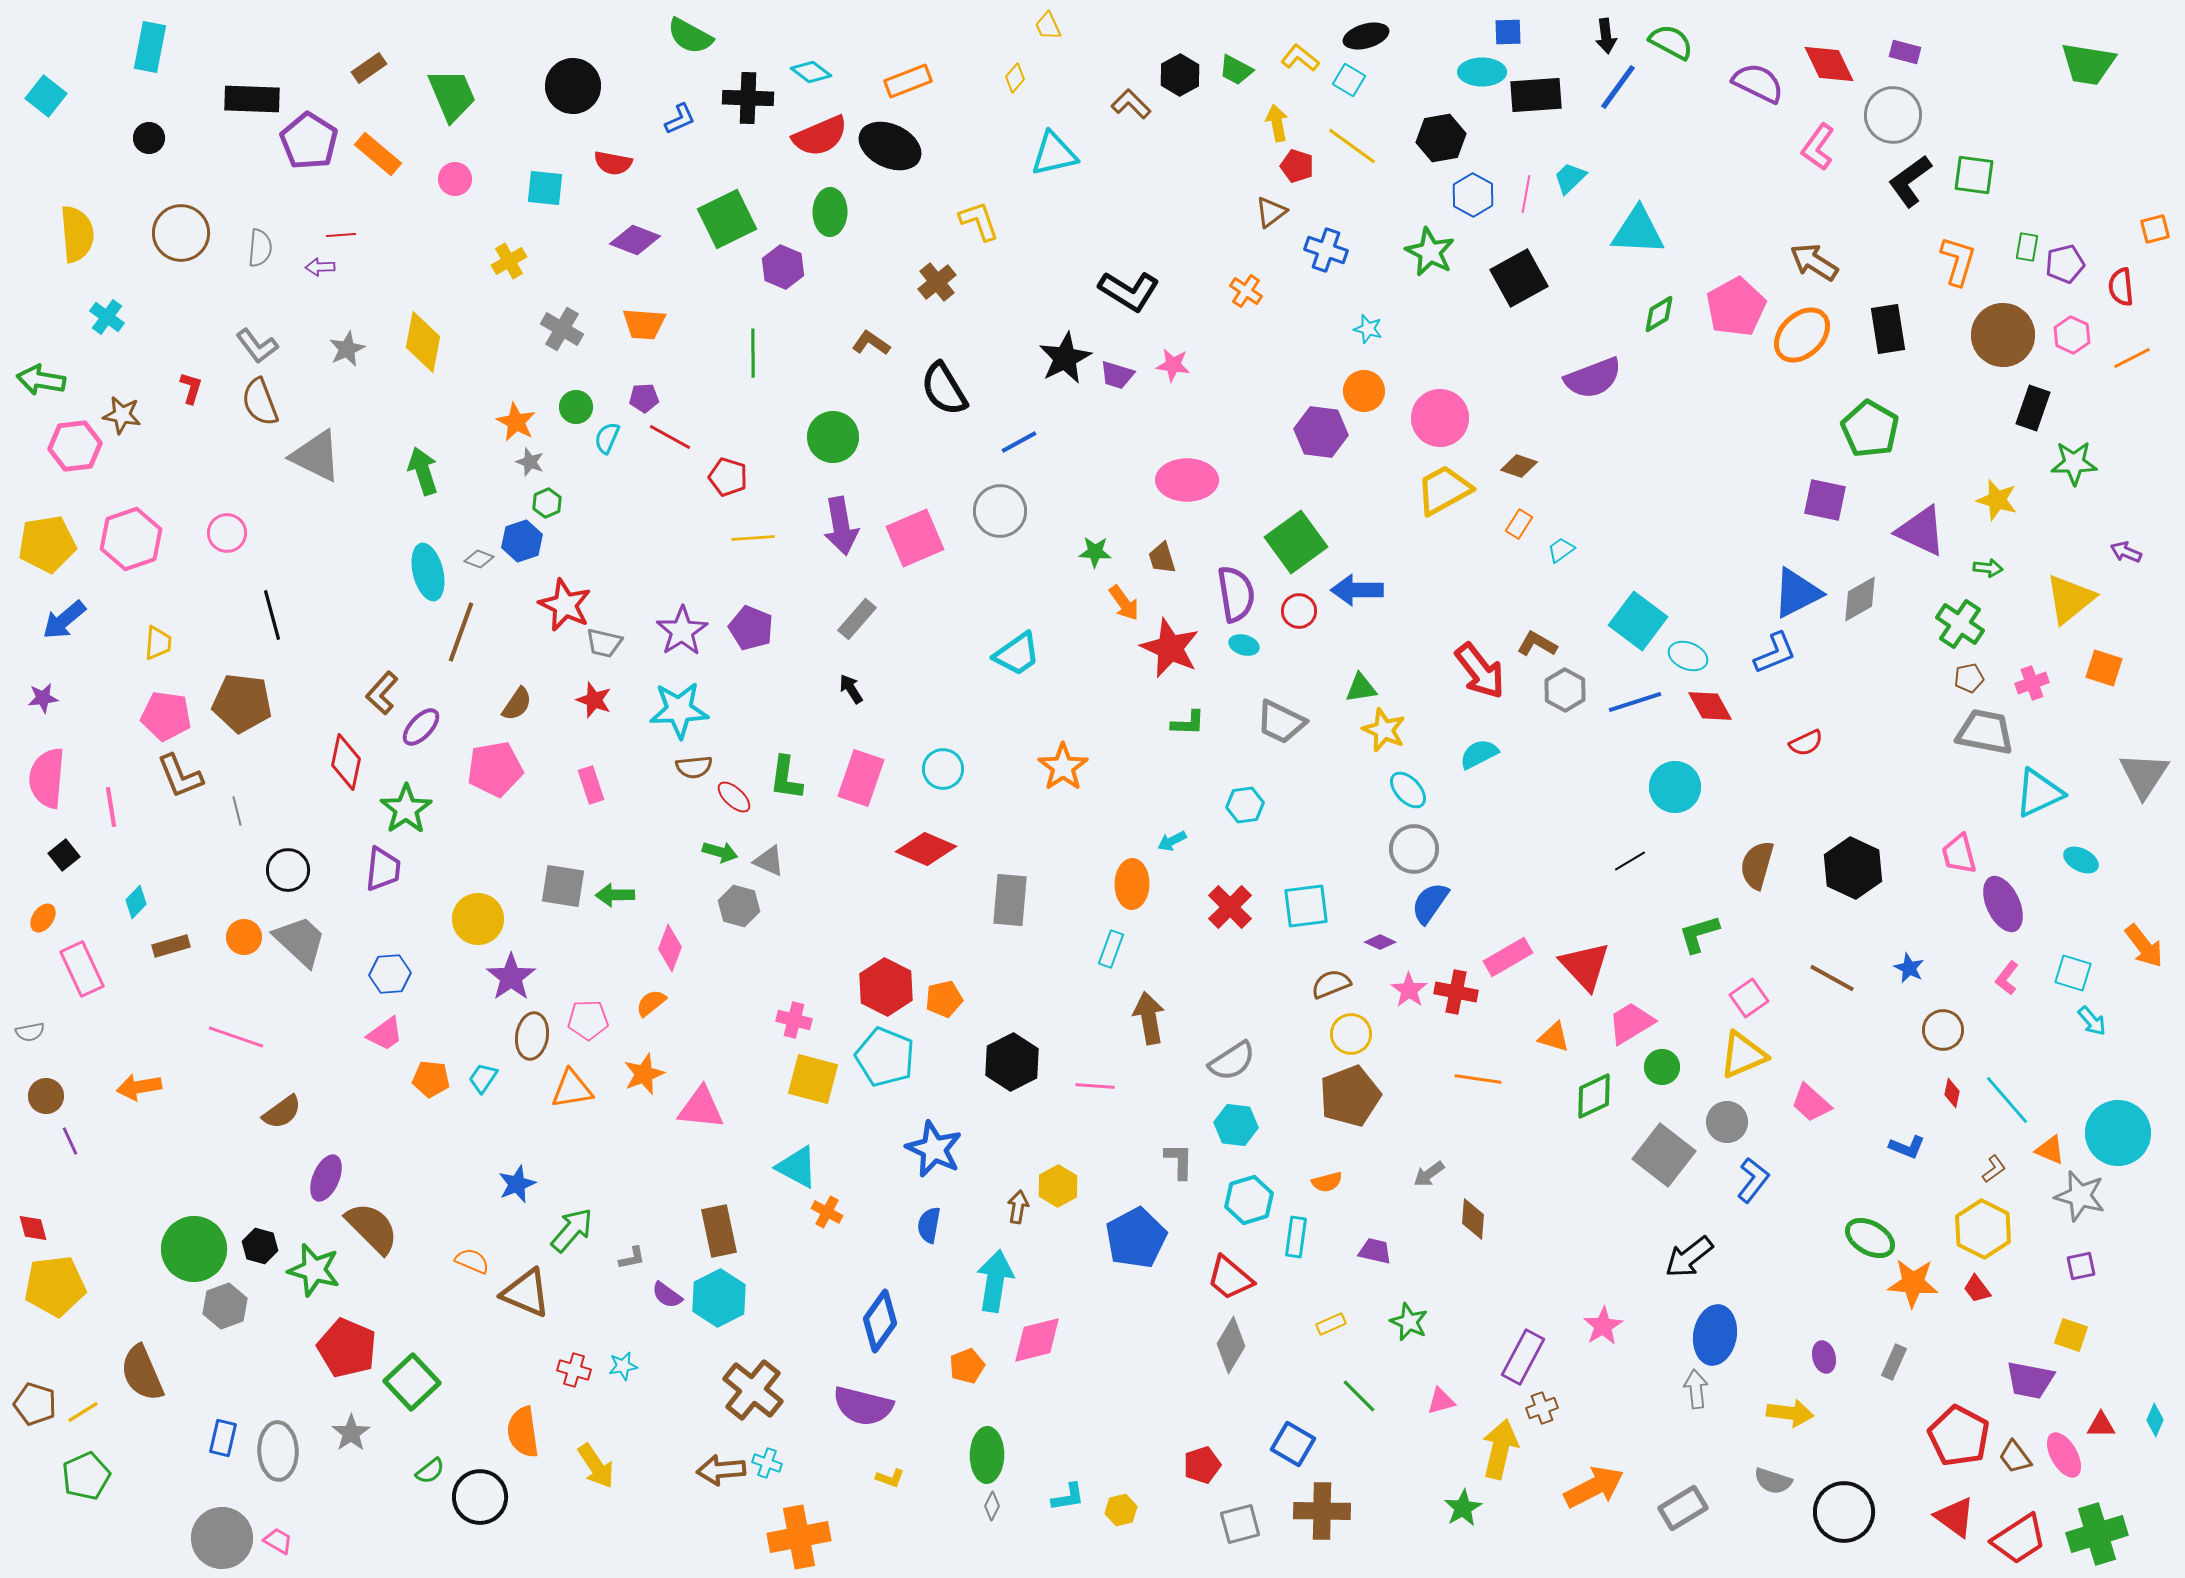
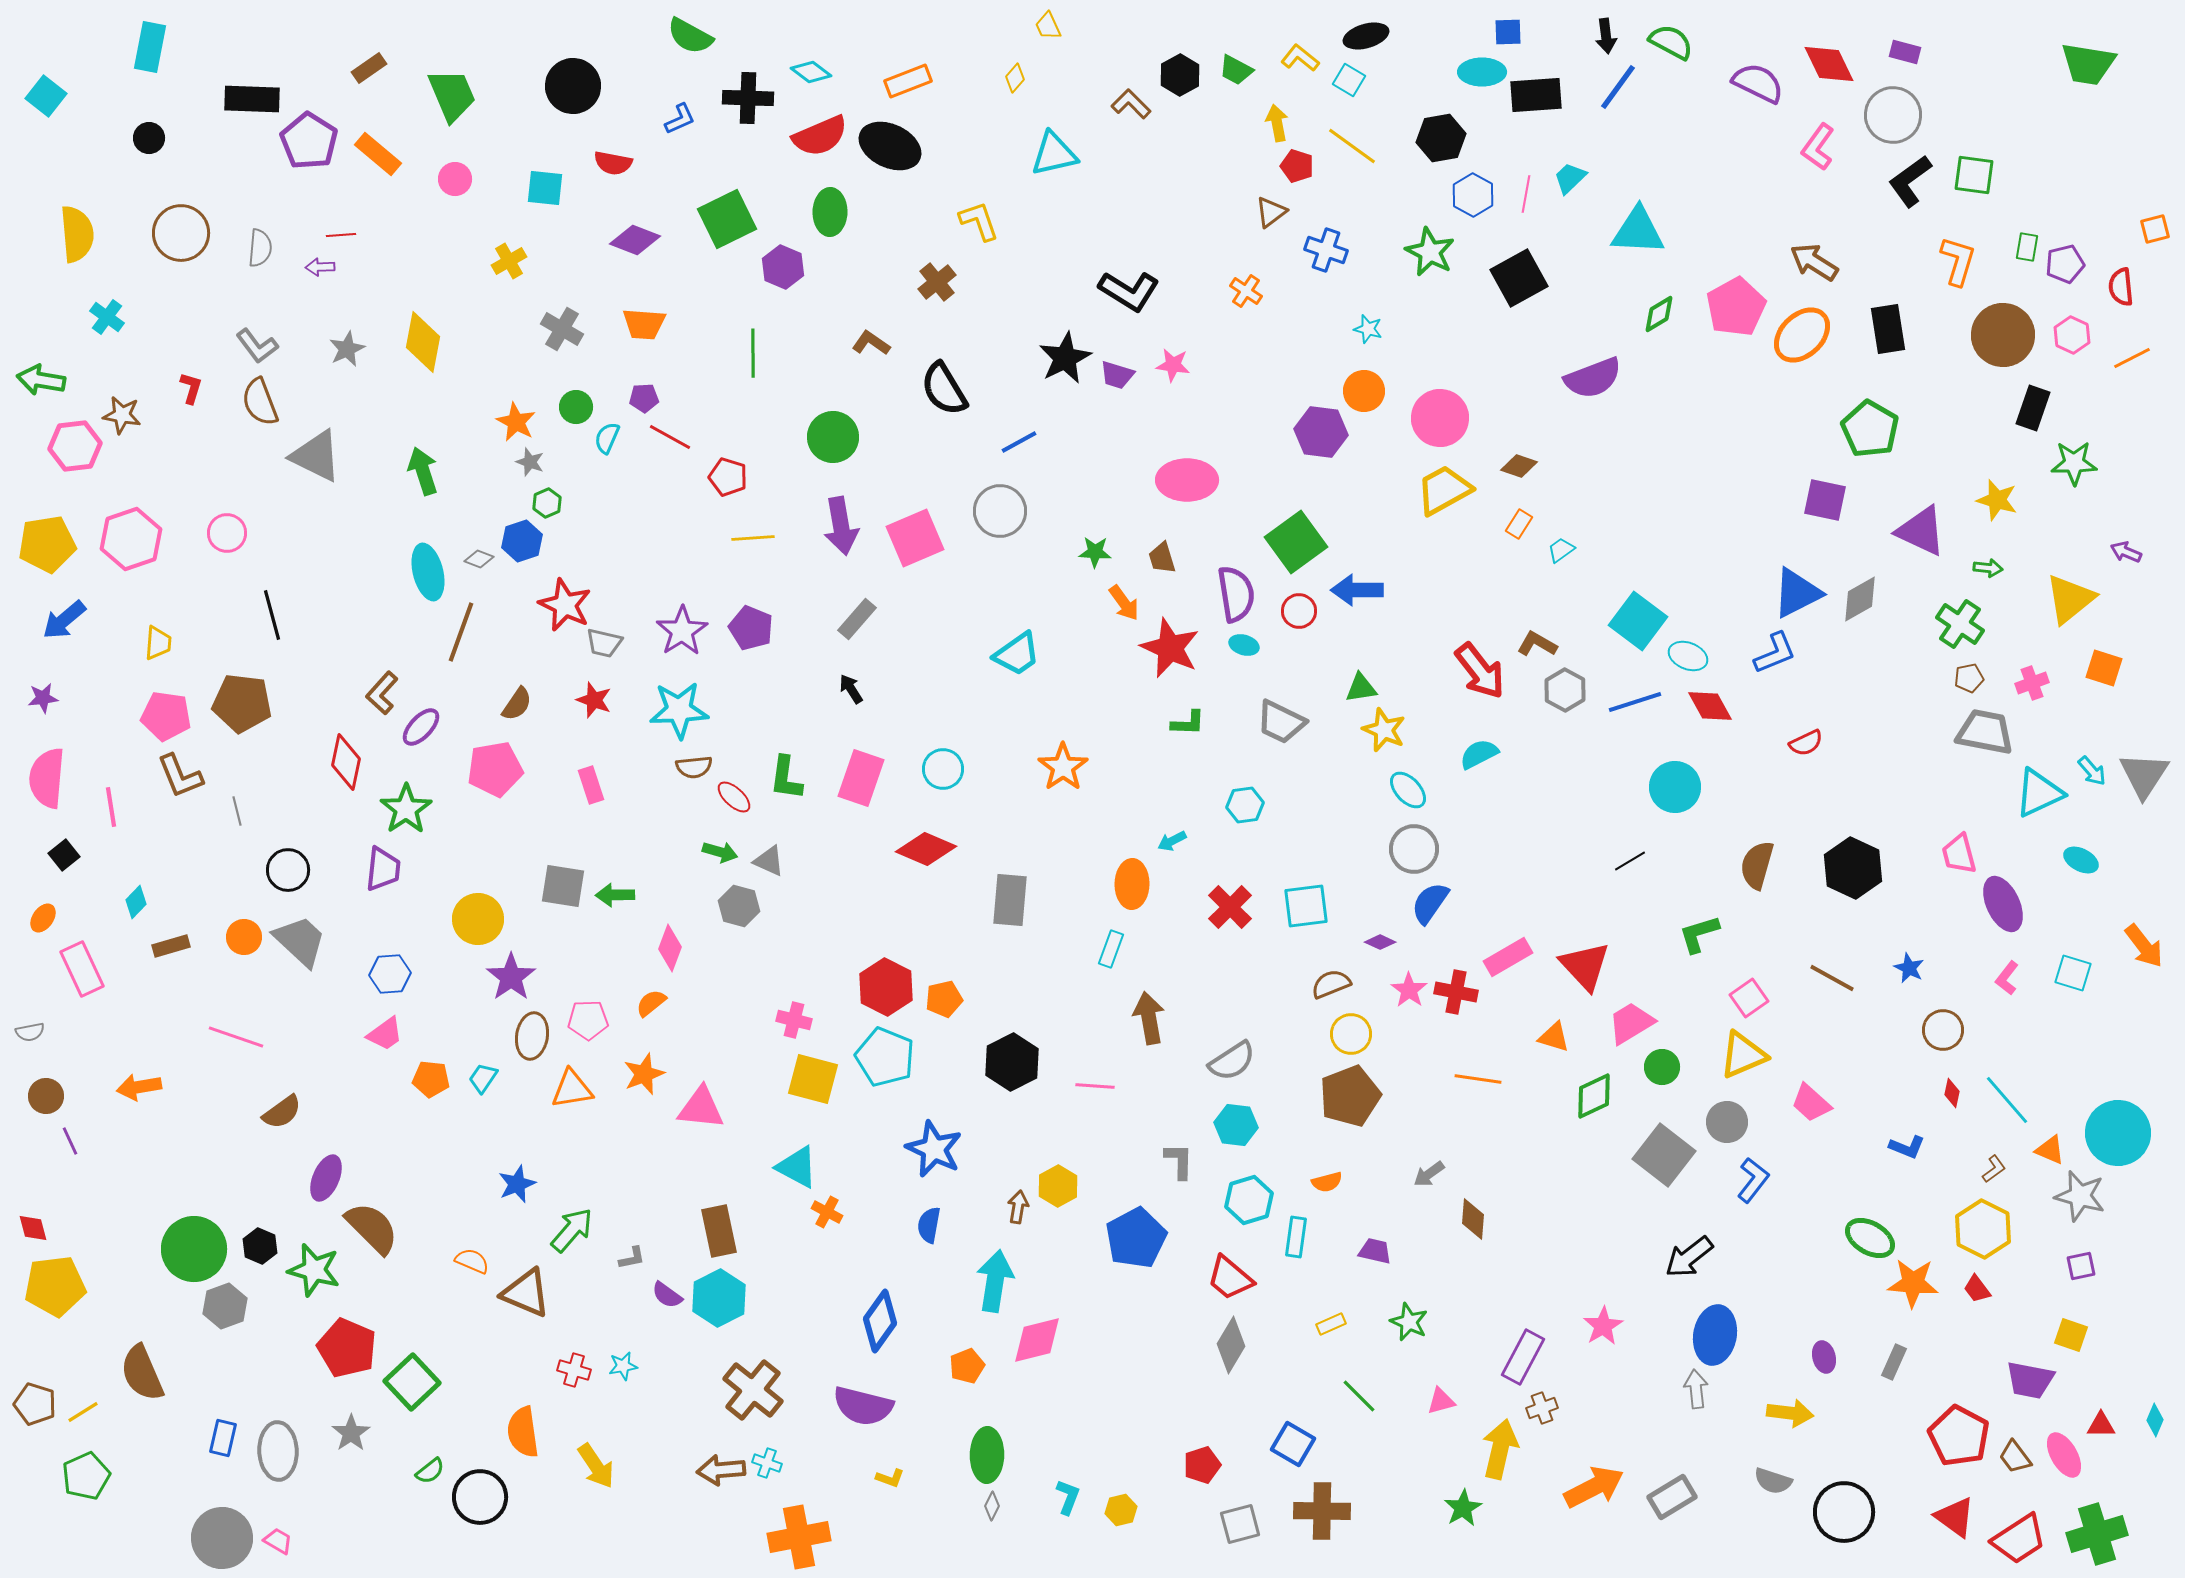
cyan arrow at (2092, 1021): moved 250 px up
black hexagon at (260, 1246): rotated 8 degrees clockwise
cyan L-shape at (1068, 1497): rotated 60 degrees counterclockwise
gray rectangle at (1683, 1508): moved 11 px left, 11 px up
